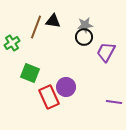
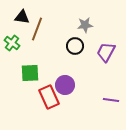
black triangle: moved 31 px left, 4 px up
brown line: moved 1 px right, 2 px down
black circle: moved 9 px left, 9 px down
green cross: rotated 21 degrees counterclockwise
green square: rotated 24 degrees counterclockwise
purple circle: moved 1 px left, 2 px up
purple line: moved 3 px left, 2 px up
